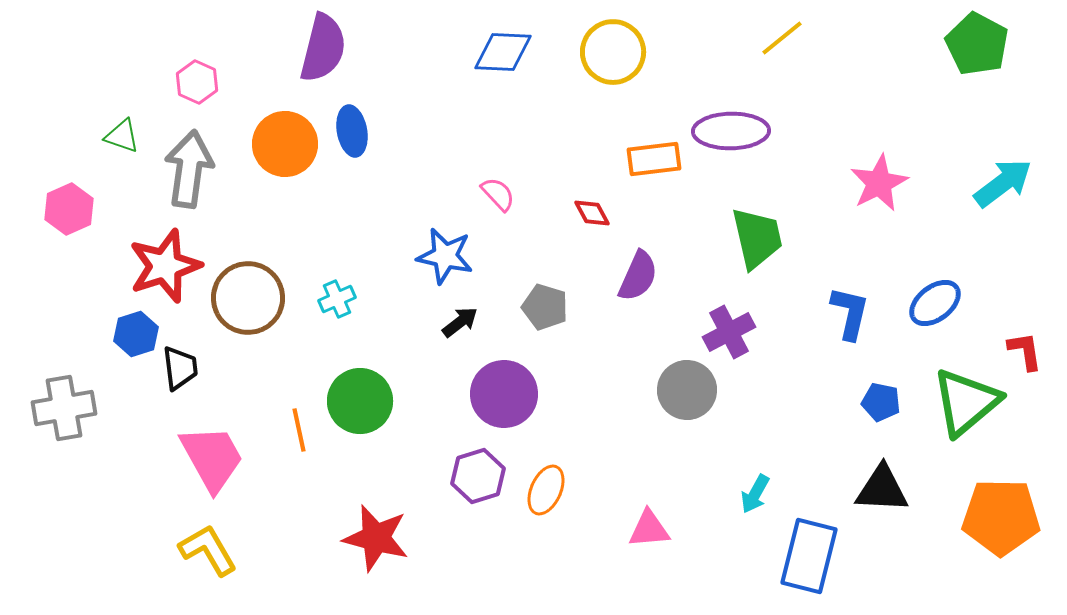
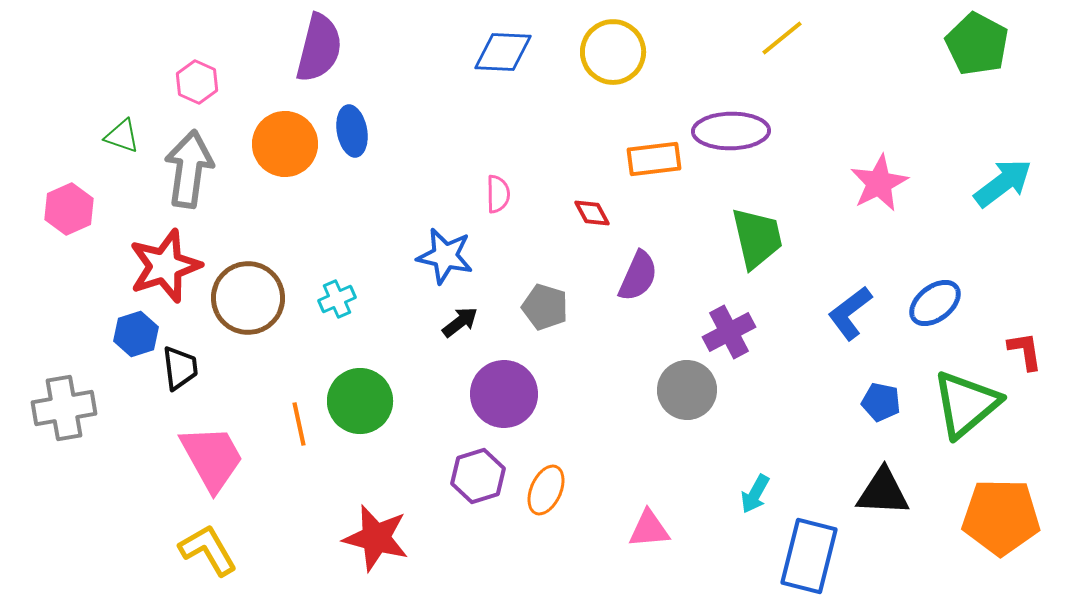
purple semicircle at (323, 48): moved 4 px left
pink semicircle at (498, 194): rotated 42 degrees clockwise
blue L-shape at (850, 313): rotated 140 degrees counterclockwise
green triangle at (966, 402): moved 2 px down
orange line at (299, 430): moved 6 px up
black triangle at (882, 489): moved 1 px right, 3 px down
